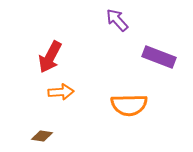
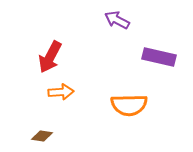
purple arrow: rotated 20 degrees counterclockwise
purple rectangle: rotated 8 degrees counterclockwise
